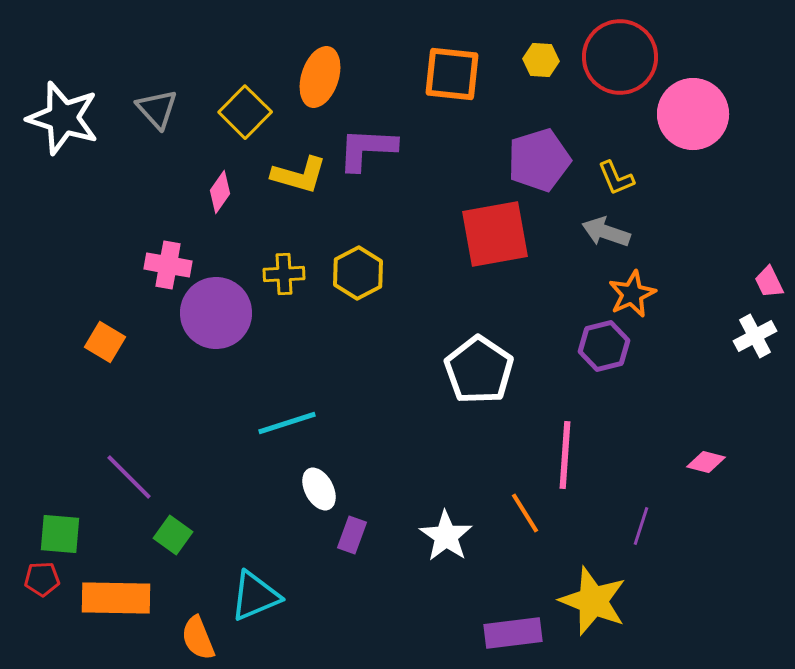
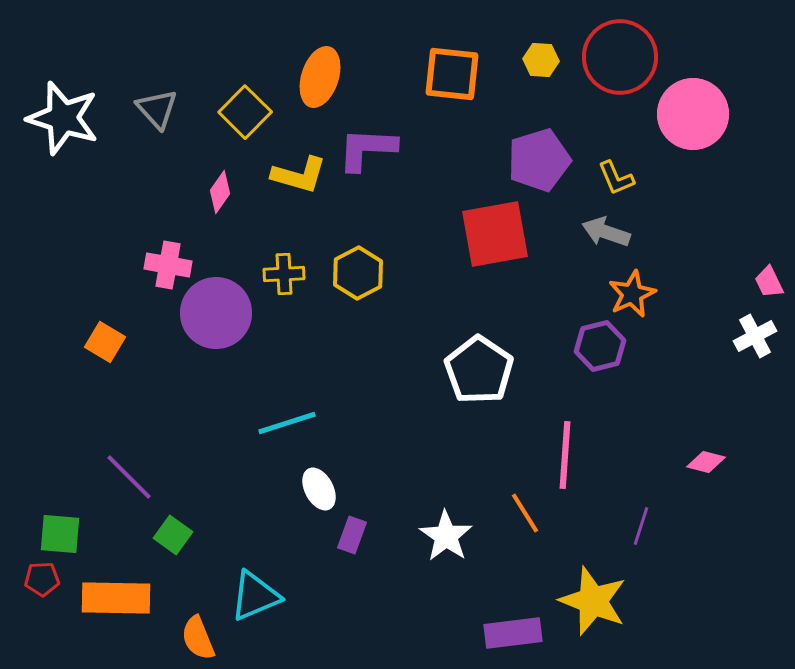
purple hexagon at (604, 346): moved 4 px left
